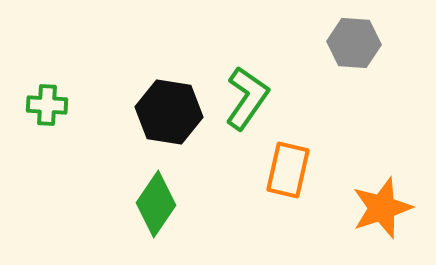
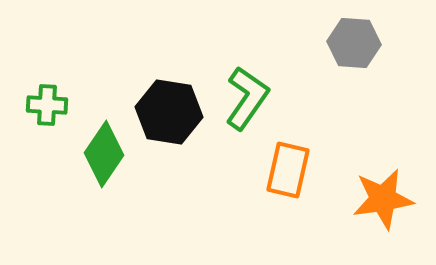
green diamond: moved 52 px left, 50 px up
orange star: moved 1 px right, 9 px up; rotated 10 degrees clockwise
